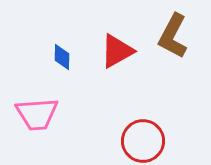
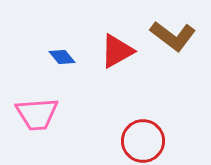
brown L-shape: rotated 81 degrees counterclockwise
blue diamond: rotated 40 degrees counterclockwise
